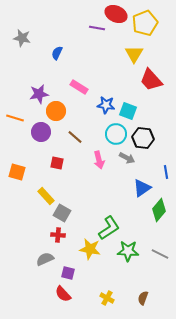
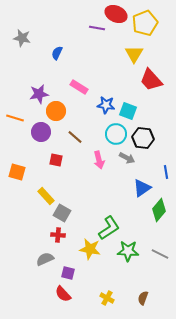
red square: moved 1 px left, 3 px up
